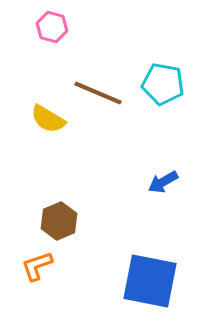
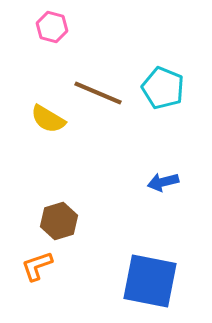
cyan pentagon: moved 4 px down; rotated 12 degrees clockwise
blue arrow: rotated 16 degrees clockwise
brown hexagon: rotated 6 degrees clockwise
